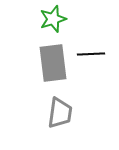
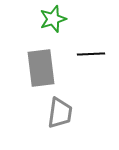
gray rectangle: moved 12 px left, 5 px down
